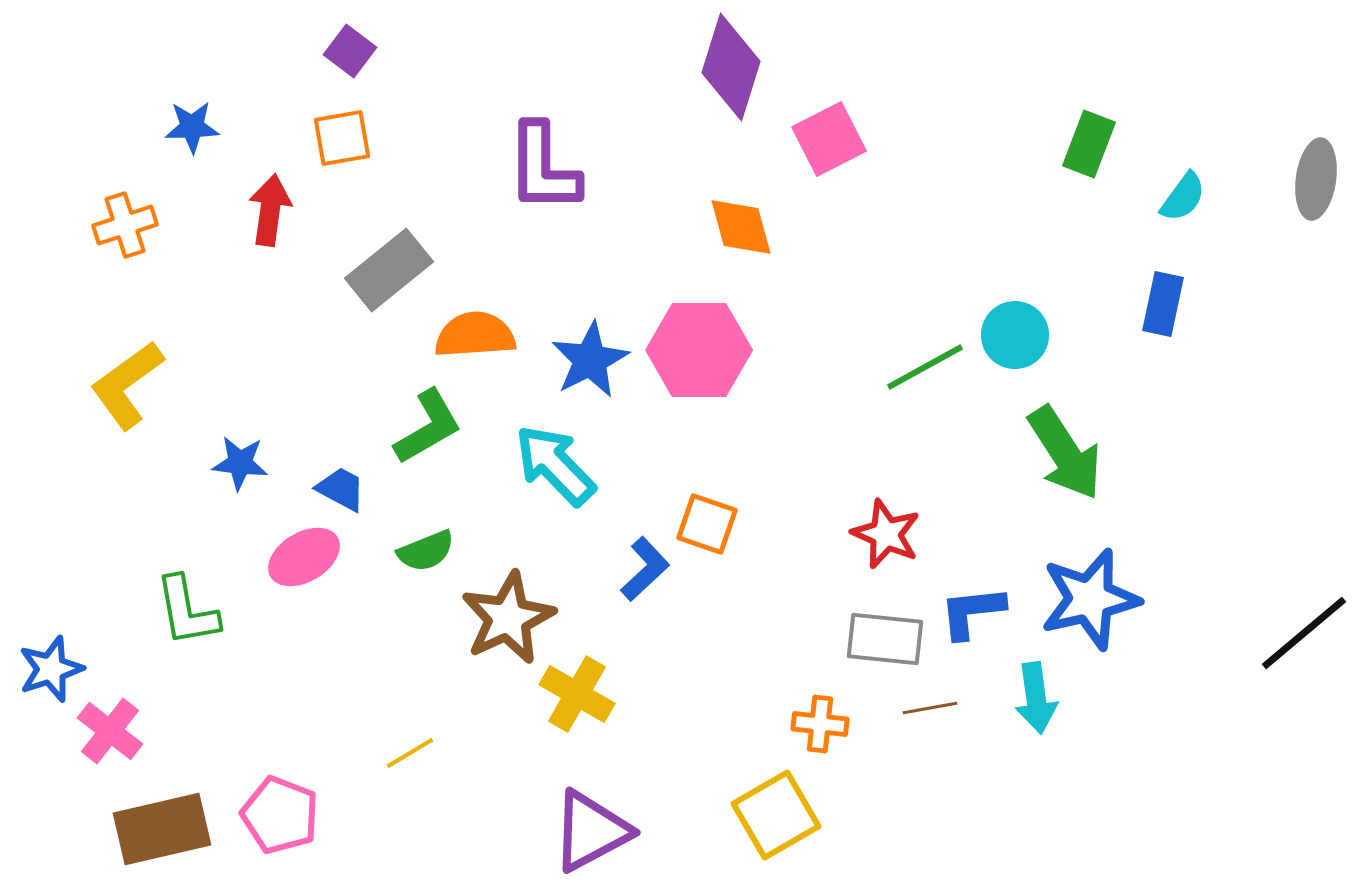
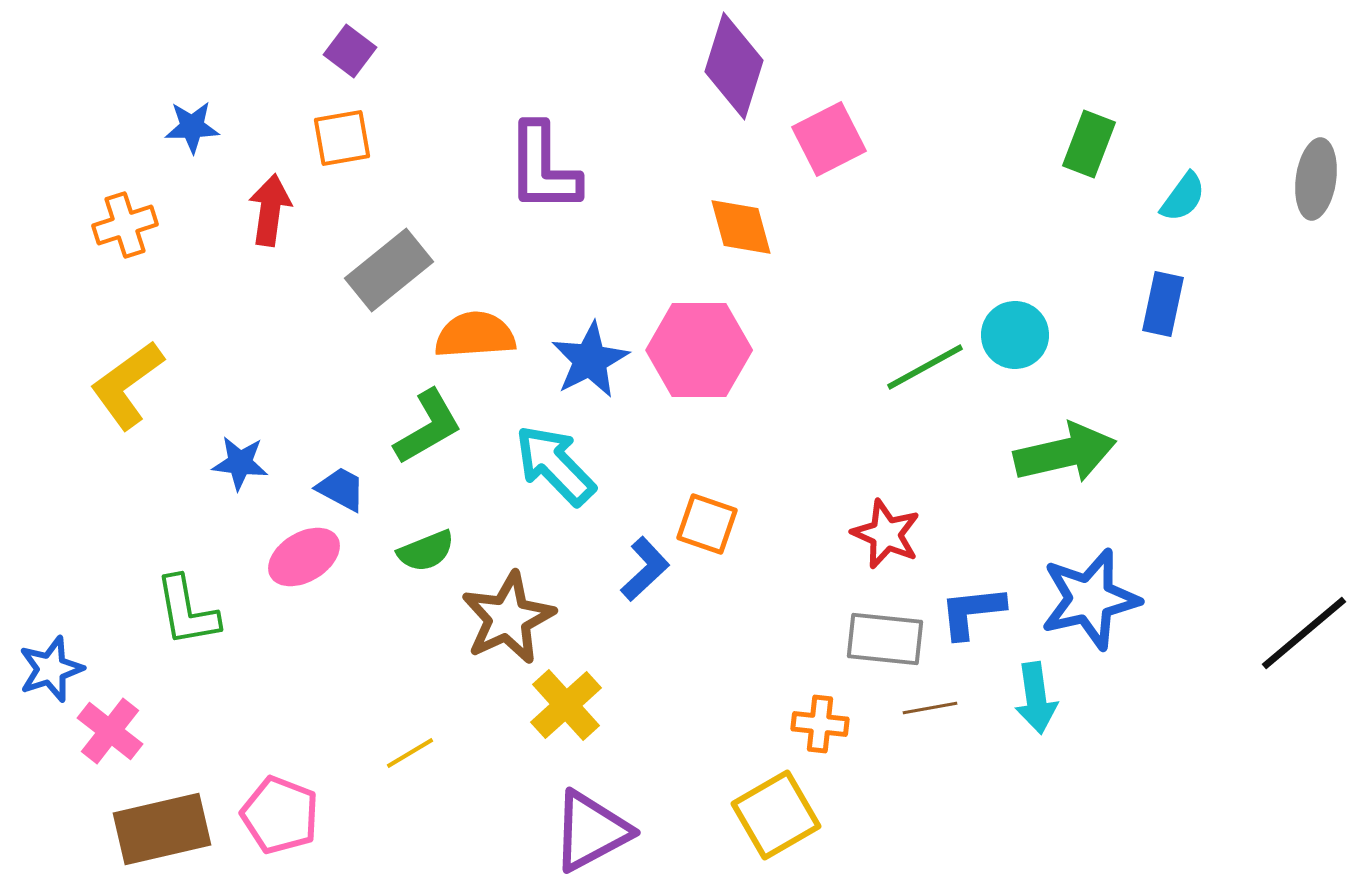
purple diamond at (731, 67): moved 3 px right, 1 px up
green arrow at (1065, 453): rotated 70 degrees counterclockwise
yellow cross at (577, 694): moved 11 px left, 11 px down; rotated 18 degrees clockwise
